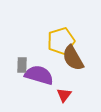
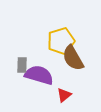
red triangle: rotated 14 degrees clockwise
